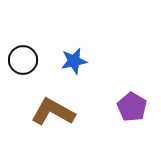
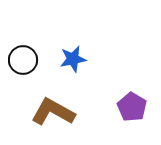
blue star: moved 1 px left, 2 px up
